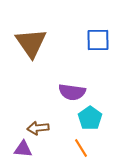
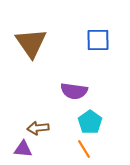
purple semicircle: moved 2 px right, 1 px up
cyan pentagon: moved 4 px down
orange line: moved 3 px right, 1 px down
